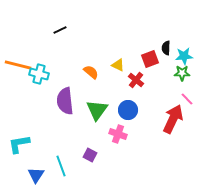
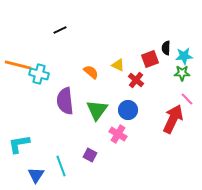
pink cross: rotated 12 degrees clockwise
